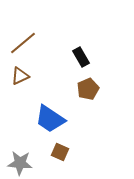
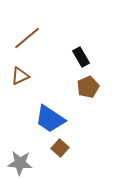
brown line: moved 4 px right, 5 px up
brown pentagon: moved 2 px up
brown square: moved 4 px up; rotated 18 degrees clockwise
